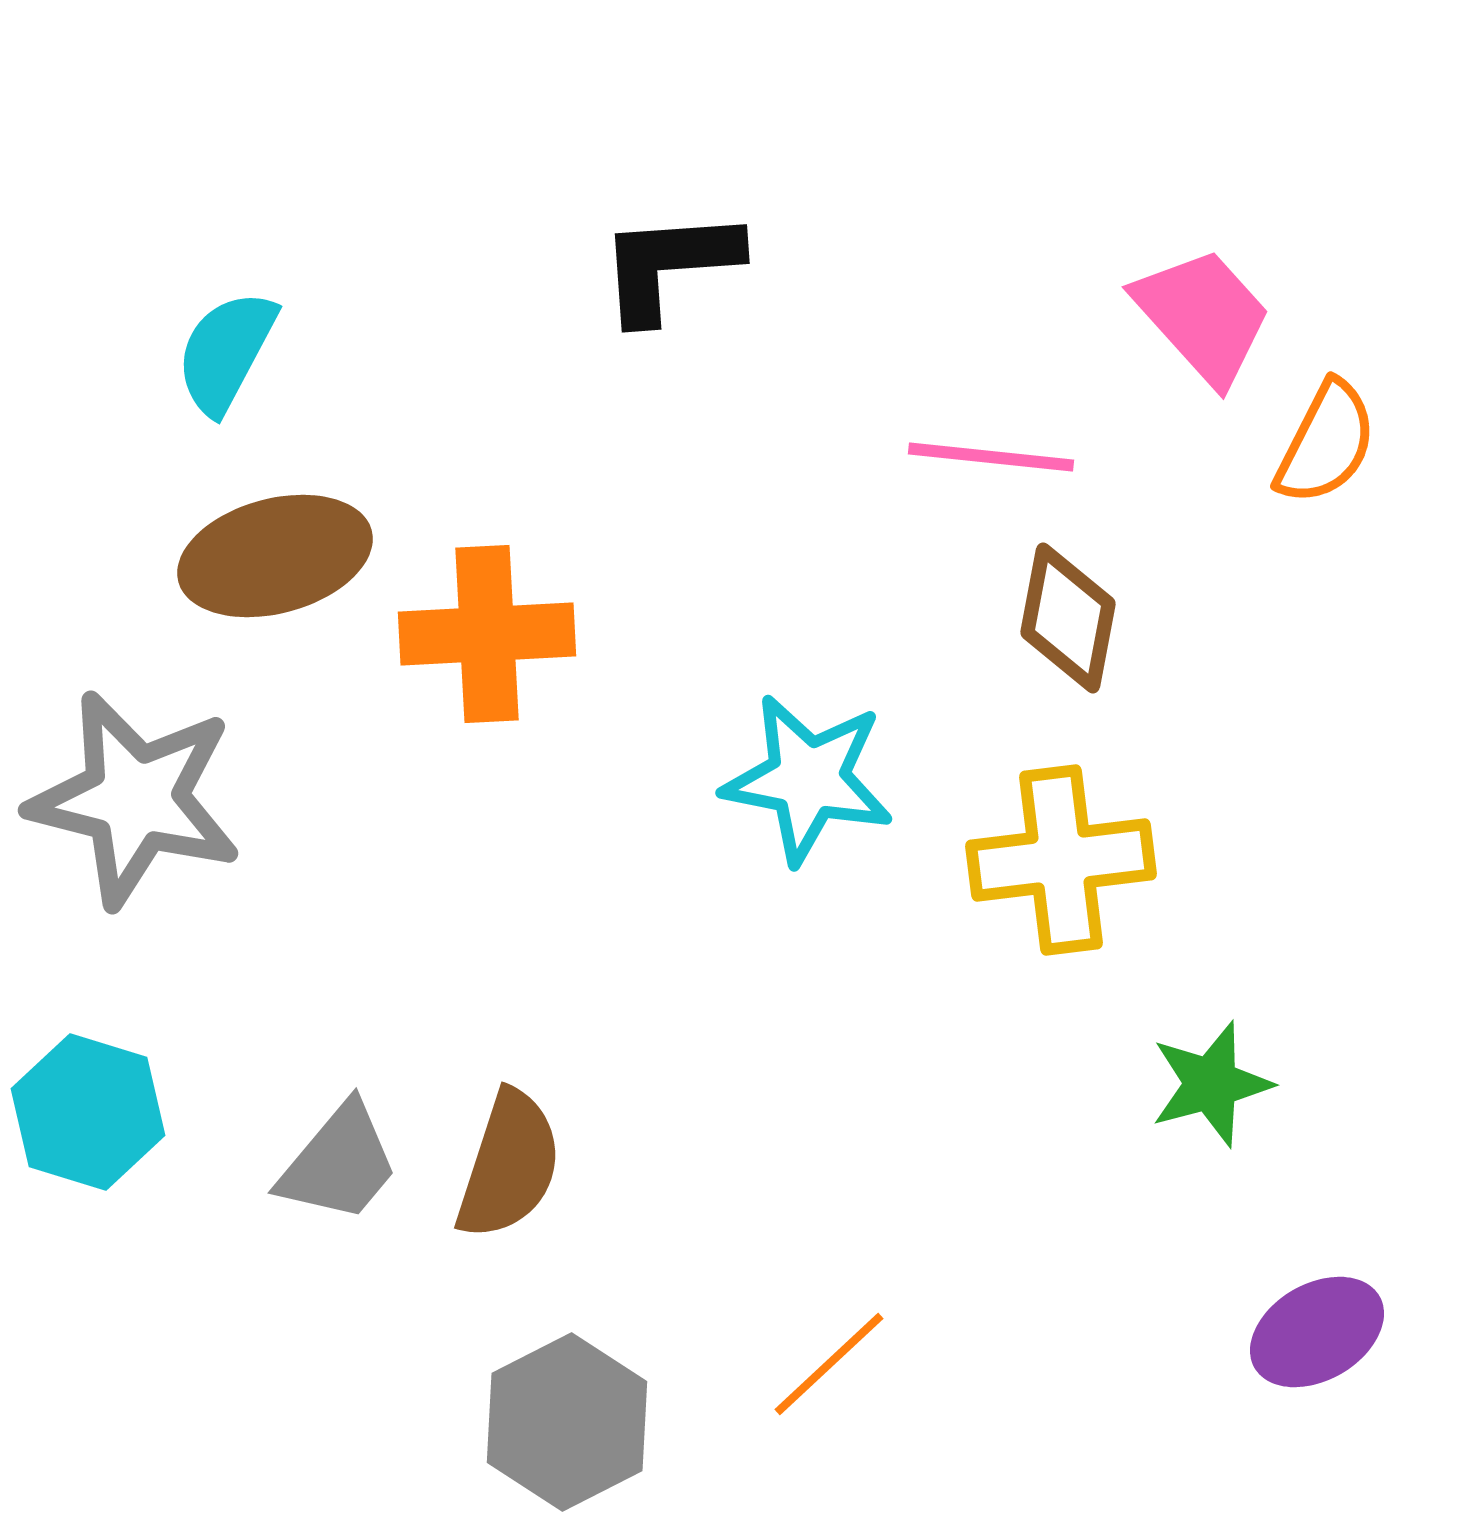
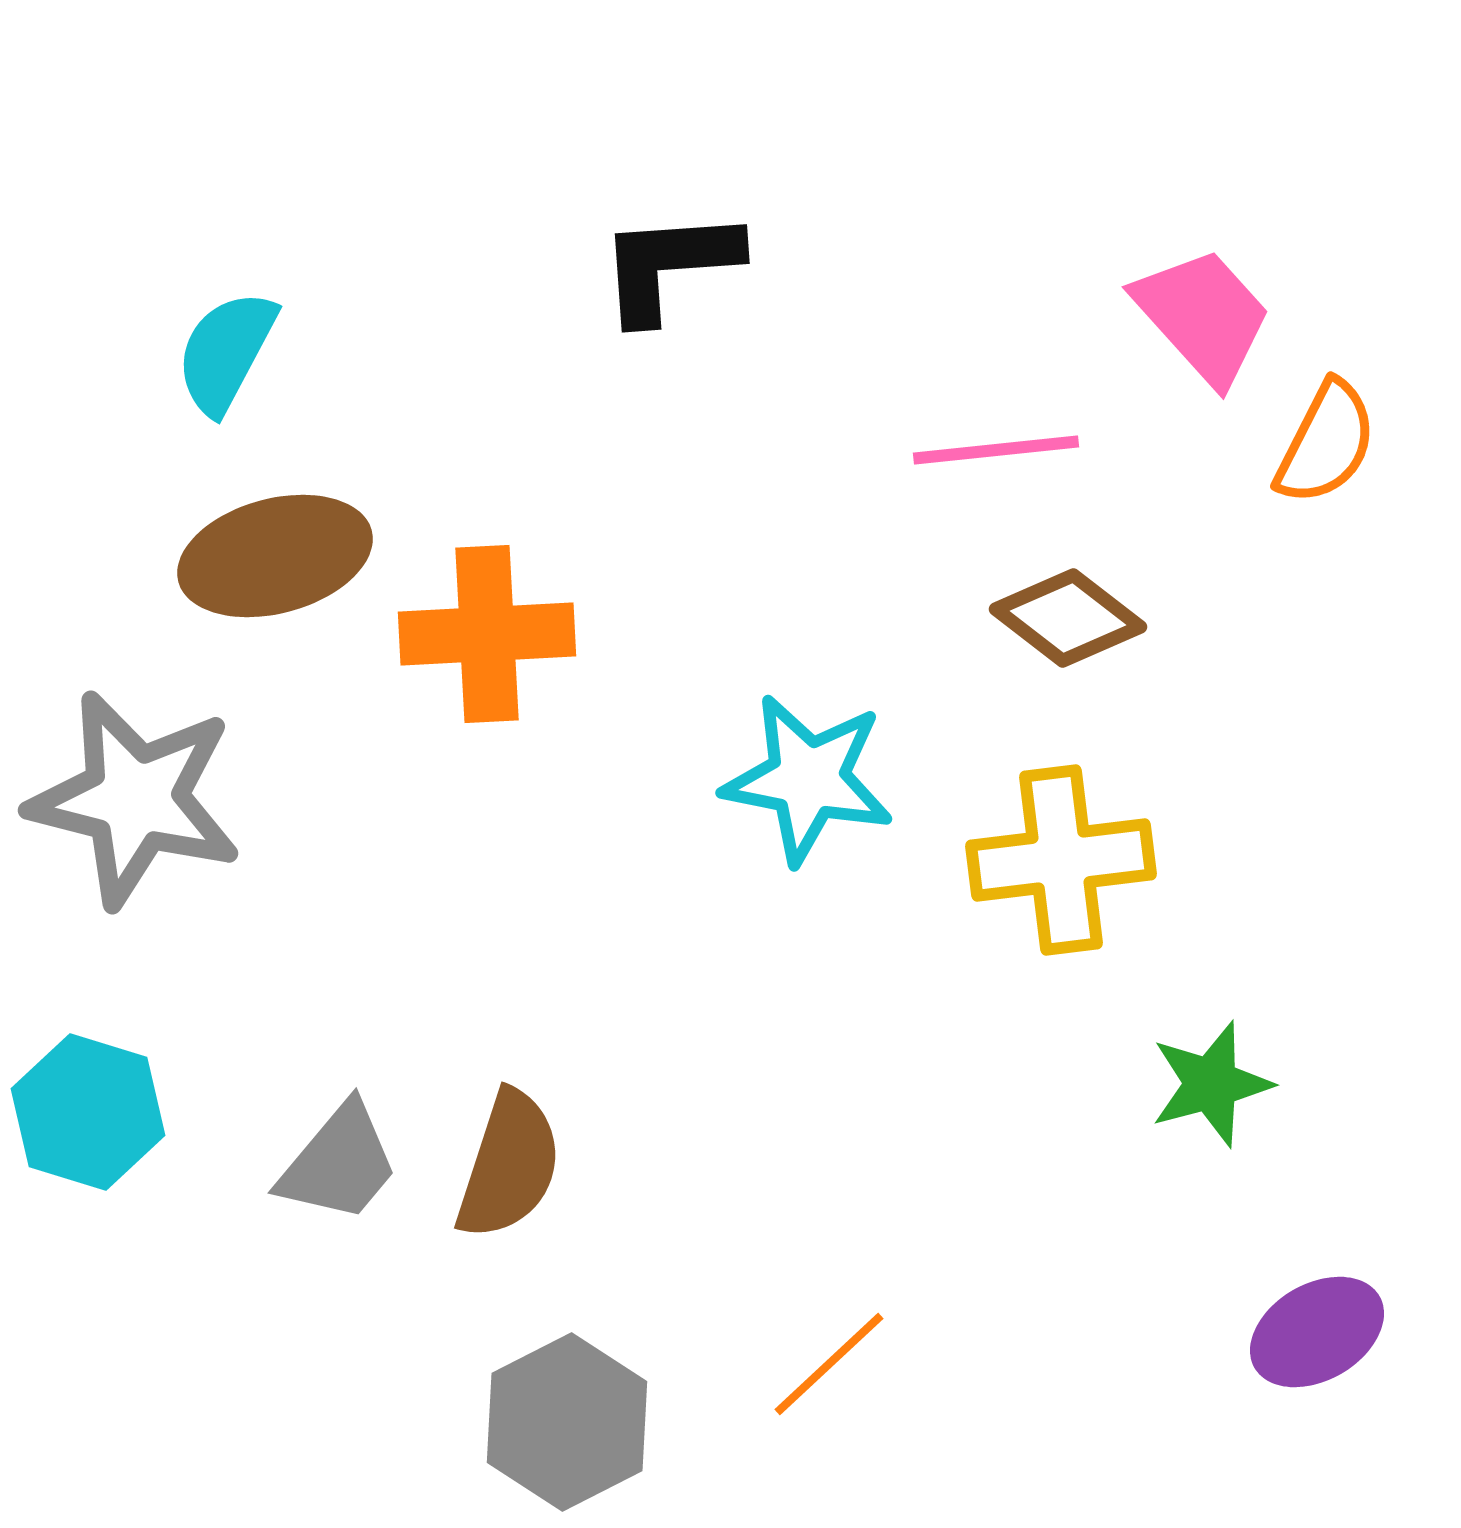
pink line: moved 5 px right, 7 px up; rotated 12 degrees counterclockwise
brown diamond: rotated 63 degrees counterclockwise
